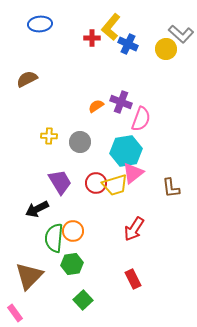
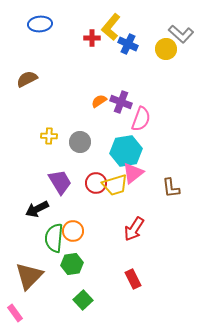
orange semicircle: moved 3 px right, 5 px up
